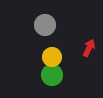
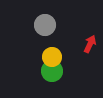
red arrow: moved 1 px right, 4 px up
green circle: moved 4 px up
